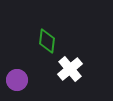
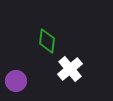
purple circle: moved 1 px left, 1 px down
